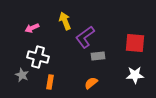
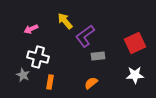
yellow arrow: rotated 18 degrees counterclockwise
pink arrow: moved 1 px left, 1 px down
purple L-shape: moved 1 px up
red square: rotated 30 degrees counterclockwise
gray star: moved 1 px right
